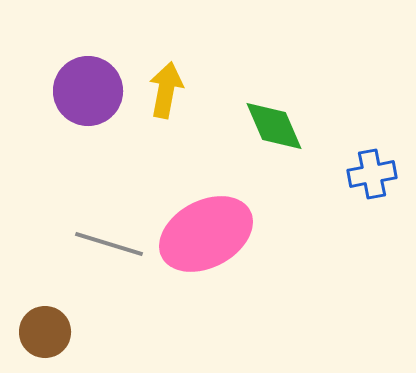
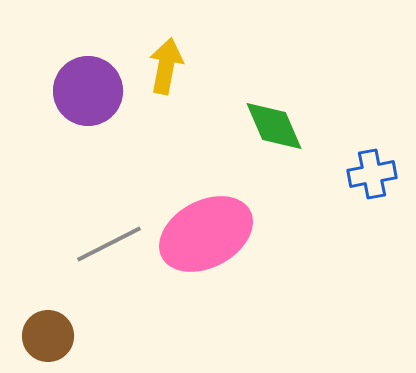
yellow arrow: moved 24 px up
gray line: rotated 44 degrees counterclockwise
brown circle: moved 3 px right, 4 px down
